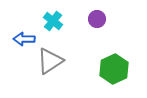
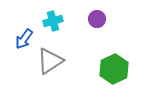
cyan cross: rotated 36 degrees clockwise
blue arrow: rotated 55 degrees counterclockwise
